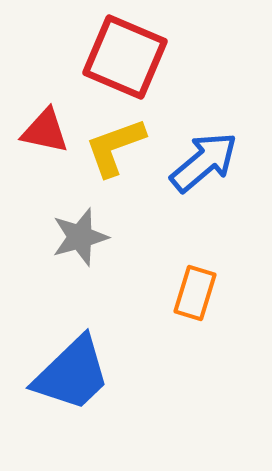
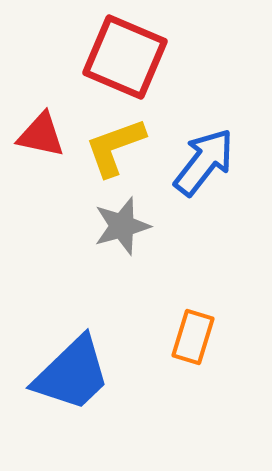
red triangle: moved 4 px left, 4 px down
blue arrow: rotated 12 degrees counterclockwise
gray star: moved 42 px right, 11 px up
orange rectangle: moved 2 px left, 44 px down
